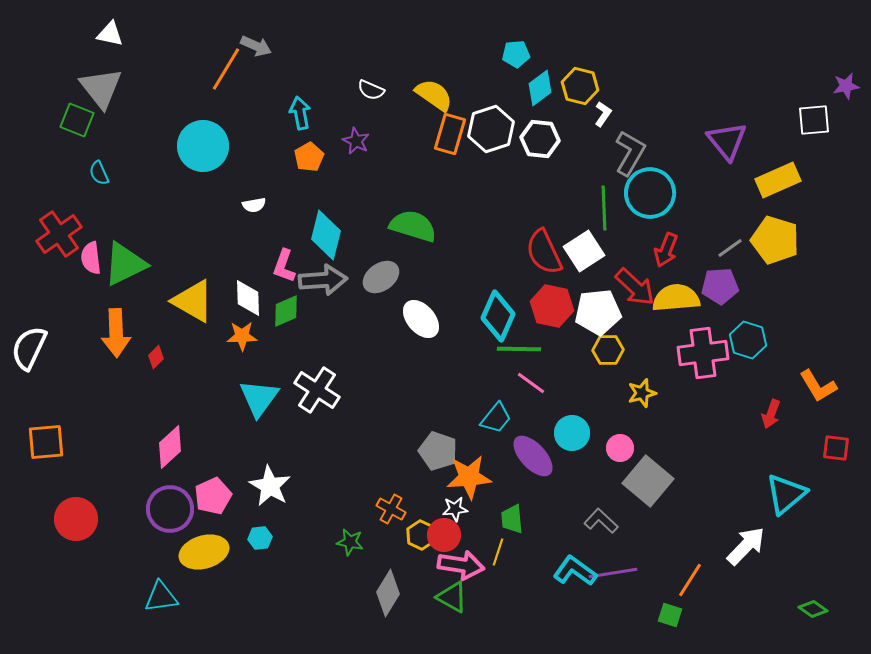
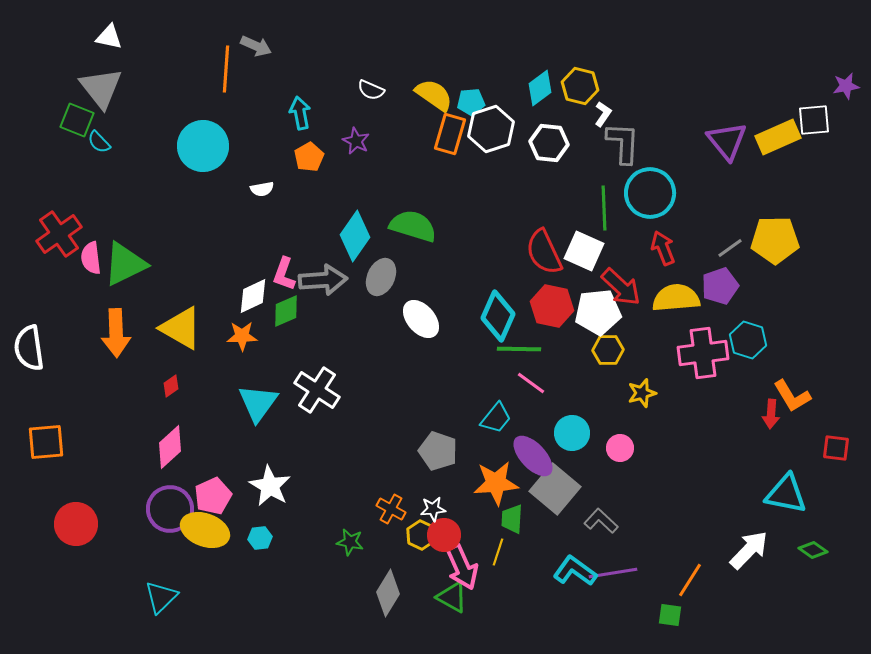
white triangle at (110, 34): moved 1 px left, 3 px down
cyan pentagon at (516, 54): moved 45 px left, 48 px down
orange line at (226, 69): rotated 27 degrees counterclockwise
white hexagon at (540, 139): moved 9 px right, 4 px down
gray L-shape at (630, 153): moved 7 px left, 10 px up; rotated 27 degrees counterclockwise
cyan semicircle at (99, 173): moved 31 px up; rotated 20 degrees counterclockwise
yellow rectangle at (778, 180): moved 43 px up
white semicircle at (254, 205): moved 8 px right, 16 px up
cyan diamond at (326, 235): moved 29 px right, 1 px down; rotated 21 degrees clockwise
yellow pentagon at (775, 240): rotated 18 degrees counterclockwise
red arrow at (666, 250): moved 3 px left, 2 px up; rotated 136 degrees clockwise
white square at (584, 251): rotated 33 degrees counterclockwise
pink L-shape at (284, 266): moved 8 px down
gray ellipse at (381, 277): rotated 30 degrees counterclockwise
purple pentagon at (720, 286): rotated 15 degrees counterclockwise
red arrow at (635, 287): moved 14 px left
white diamond at (248, 298): moved 5 px right, 2 px up; rotated 66 degrees clockwise
yellow triangle at (193, 301): moved 12 px left, 27 px down
white semicircle at (29, 348): rotated 33 degrees counterclockwise
red diamond at (156, 357): moved 15 px right, 29 px down; rotated 10 degrees clockwise
orange L-shape at (818, 386): moved 26 px left, 10 px down
cyan triangle at (259, 398): moved 1 px left, 5 px down
red arrow at (771, 414): rotated 16 degrees counterclockwise
orange star at (469, 477): moved 27 px right, 6 px down
gray square at (648, 481): moved 93 px left, 8 px down
cyan triangle at (786, 494): rotated 51 degrees clockwise
white star at (455, 509): moved 22 px left
red circle at (76, 519): moved 5 px down
green trapezoid at (512, 519): rotated 8 degrees clockwise
white arrow at (746, 546): moved 3 px right, 4 px down
yellow ellipse at (204, 552): moved 1 px right, 22 px up; rotated 36 degrees clockwise
pink arrow at (461, 565): moved 1 px right, 2 px down; rotated 57 degrees clockwise
cyan triangle at (161, 597): rotated 36 degrees counterclockwise
green diamond at (813, 609): moved 59 px up
green square at (670, 615): rotated 10 degrees counterclockwise
